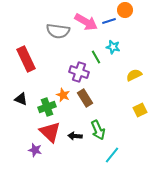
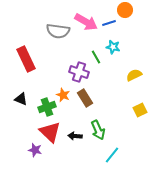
blue line: moved 2 px down
